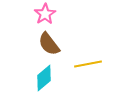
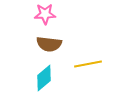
pink star: rotated 30 degrees clockwise
brown semicircle: rotated 45 degrees counterclockwise
